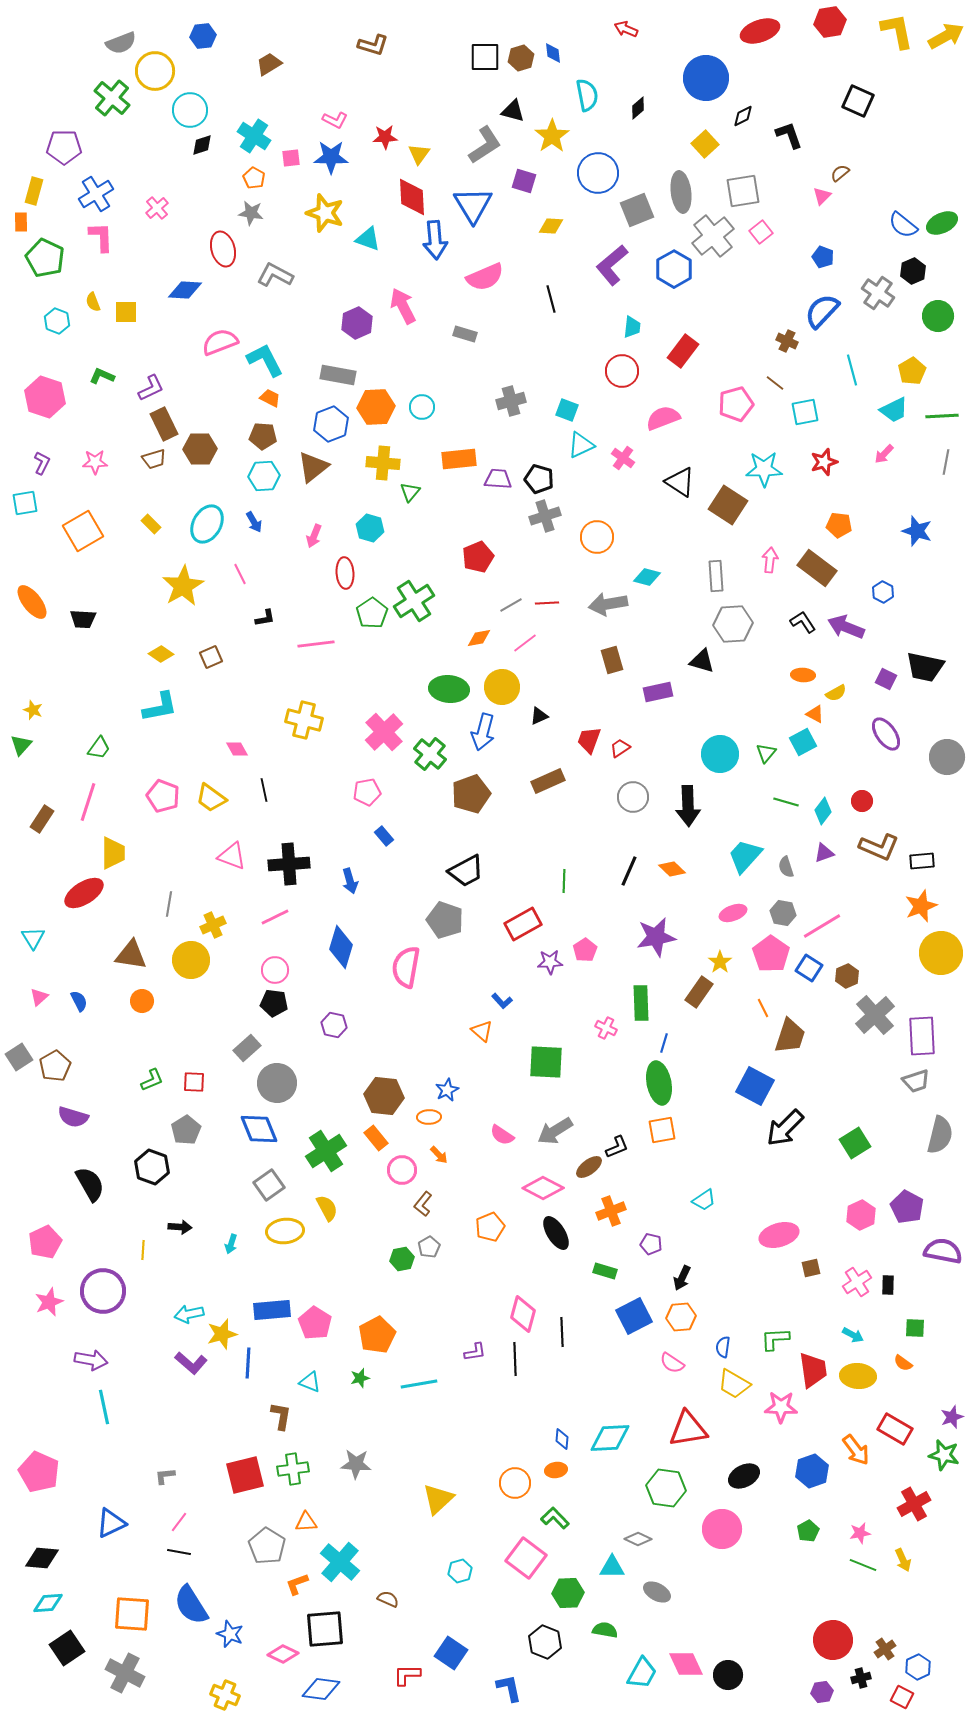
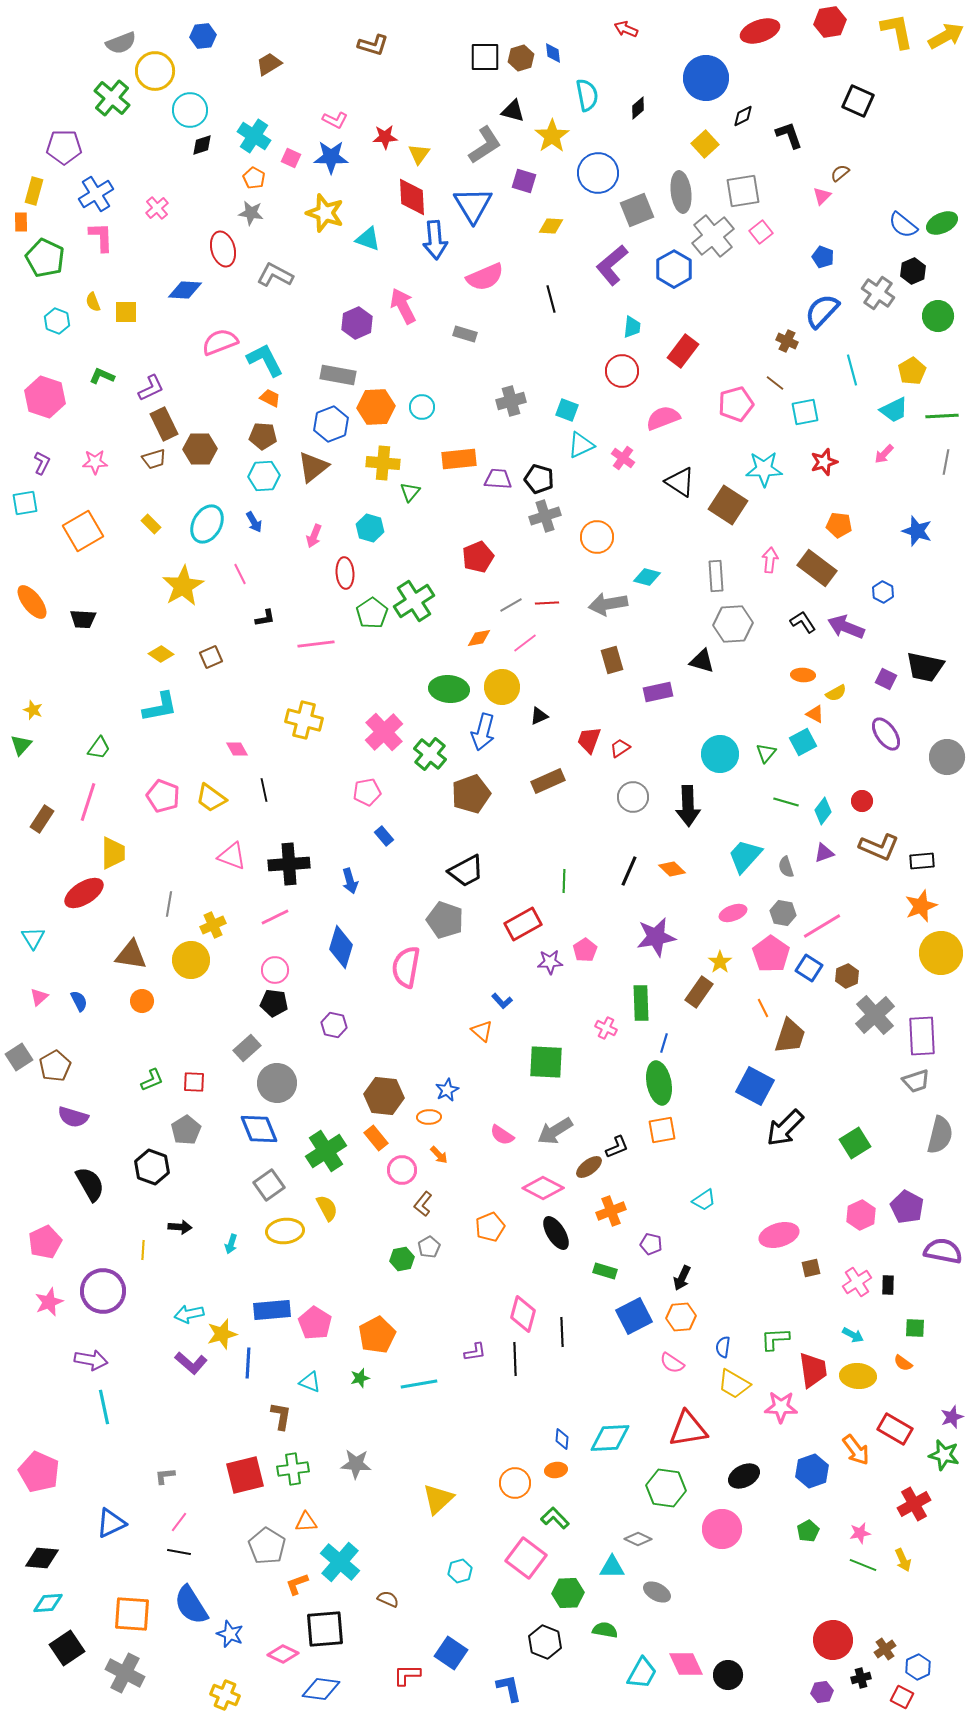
pink square at (291, 158): rotated 30 degrees clockwise
